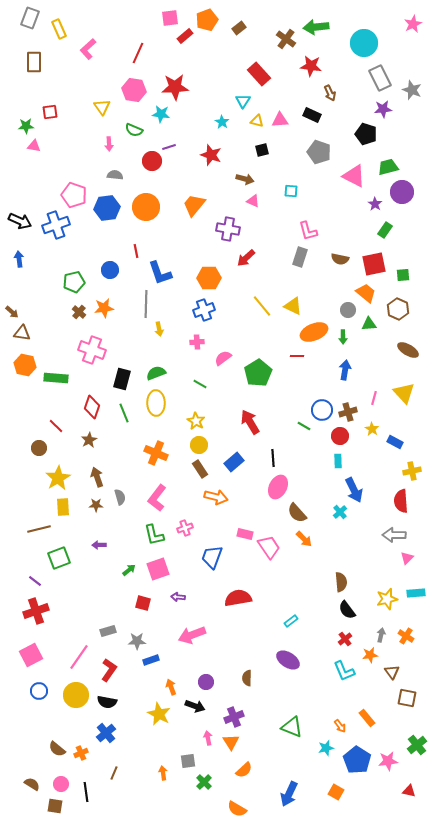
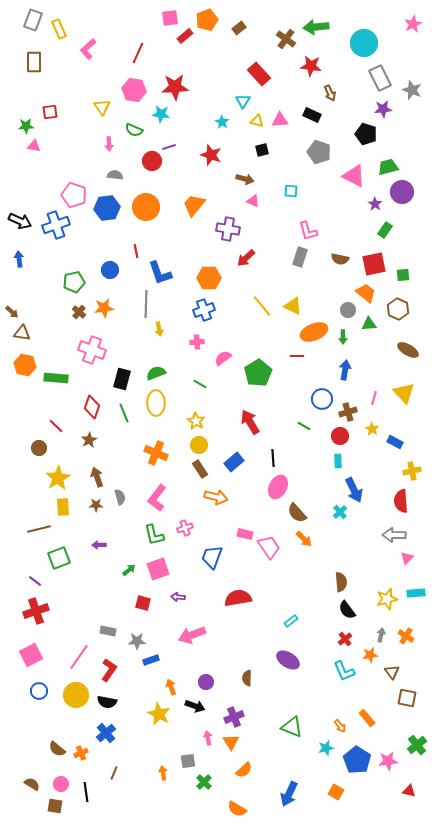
gray rectangle at (30, 18): moved 3 px right, 2 px down
blue circle at (322, 410): moved 11 px up
gray rectangle at (108, 631): rotated 28 degrees clockwise
